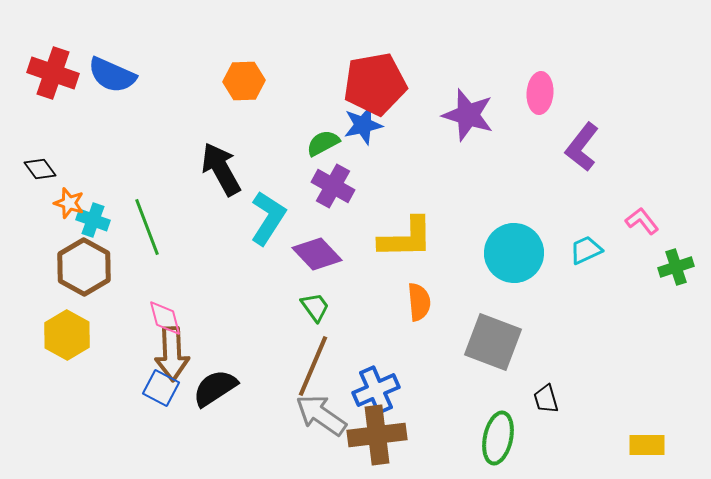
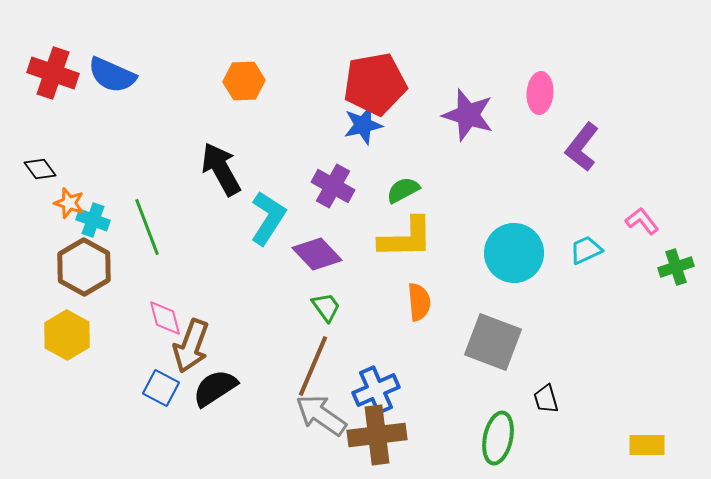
green semicircle: moved 80 px right, 47 px down
green trapezoid: moved 11 px right
brown arrow: moved 19 px right, 8 px up; rotated 22 degrees clockwise
